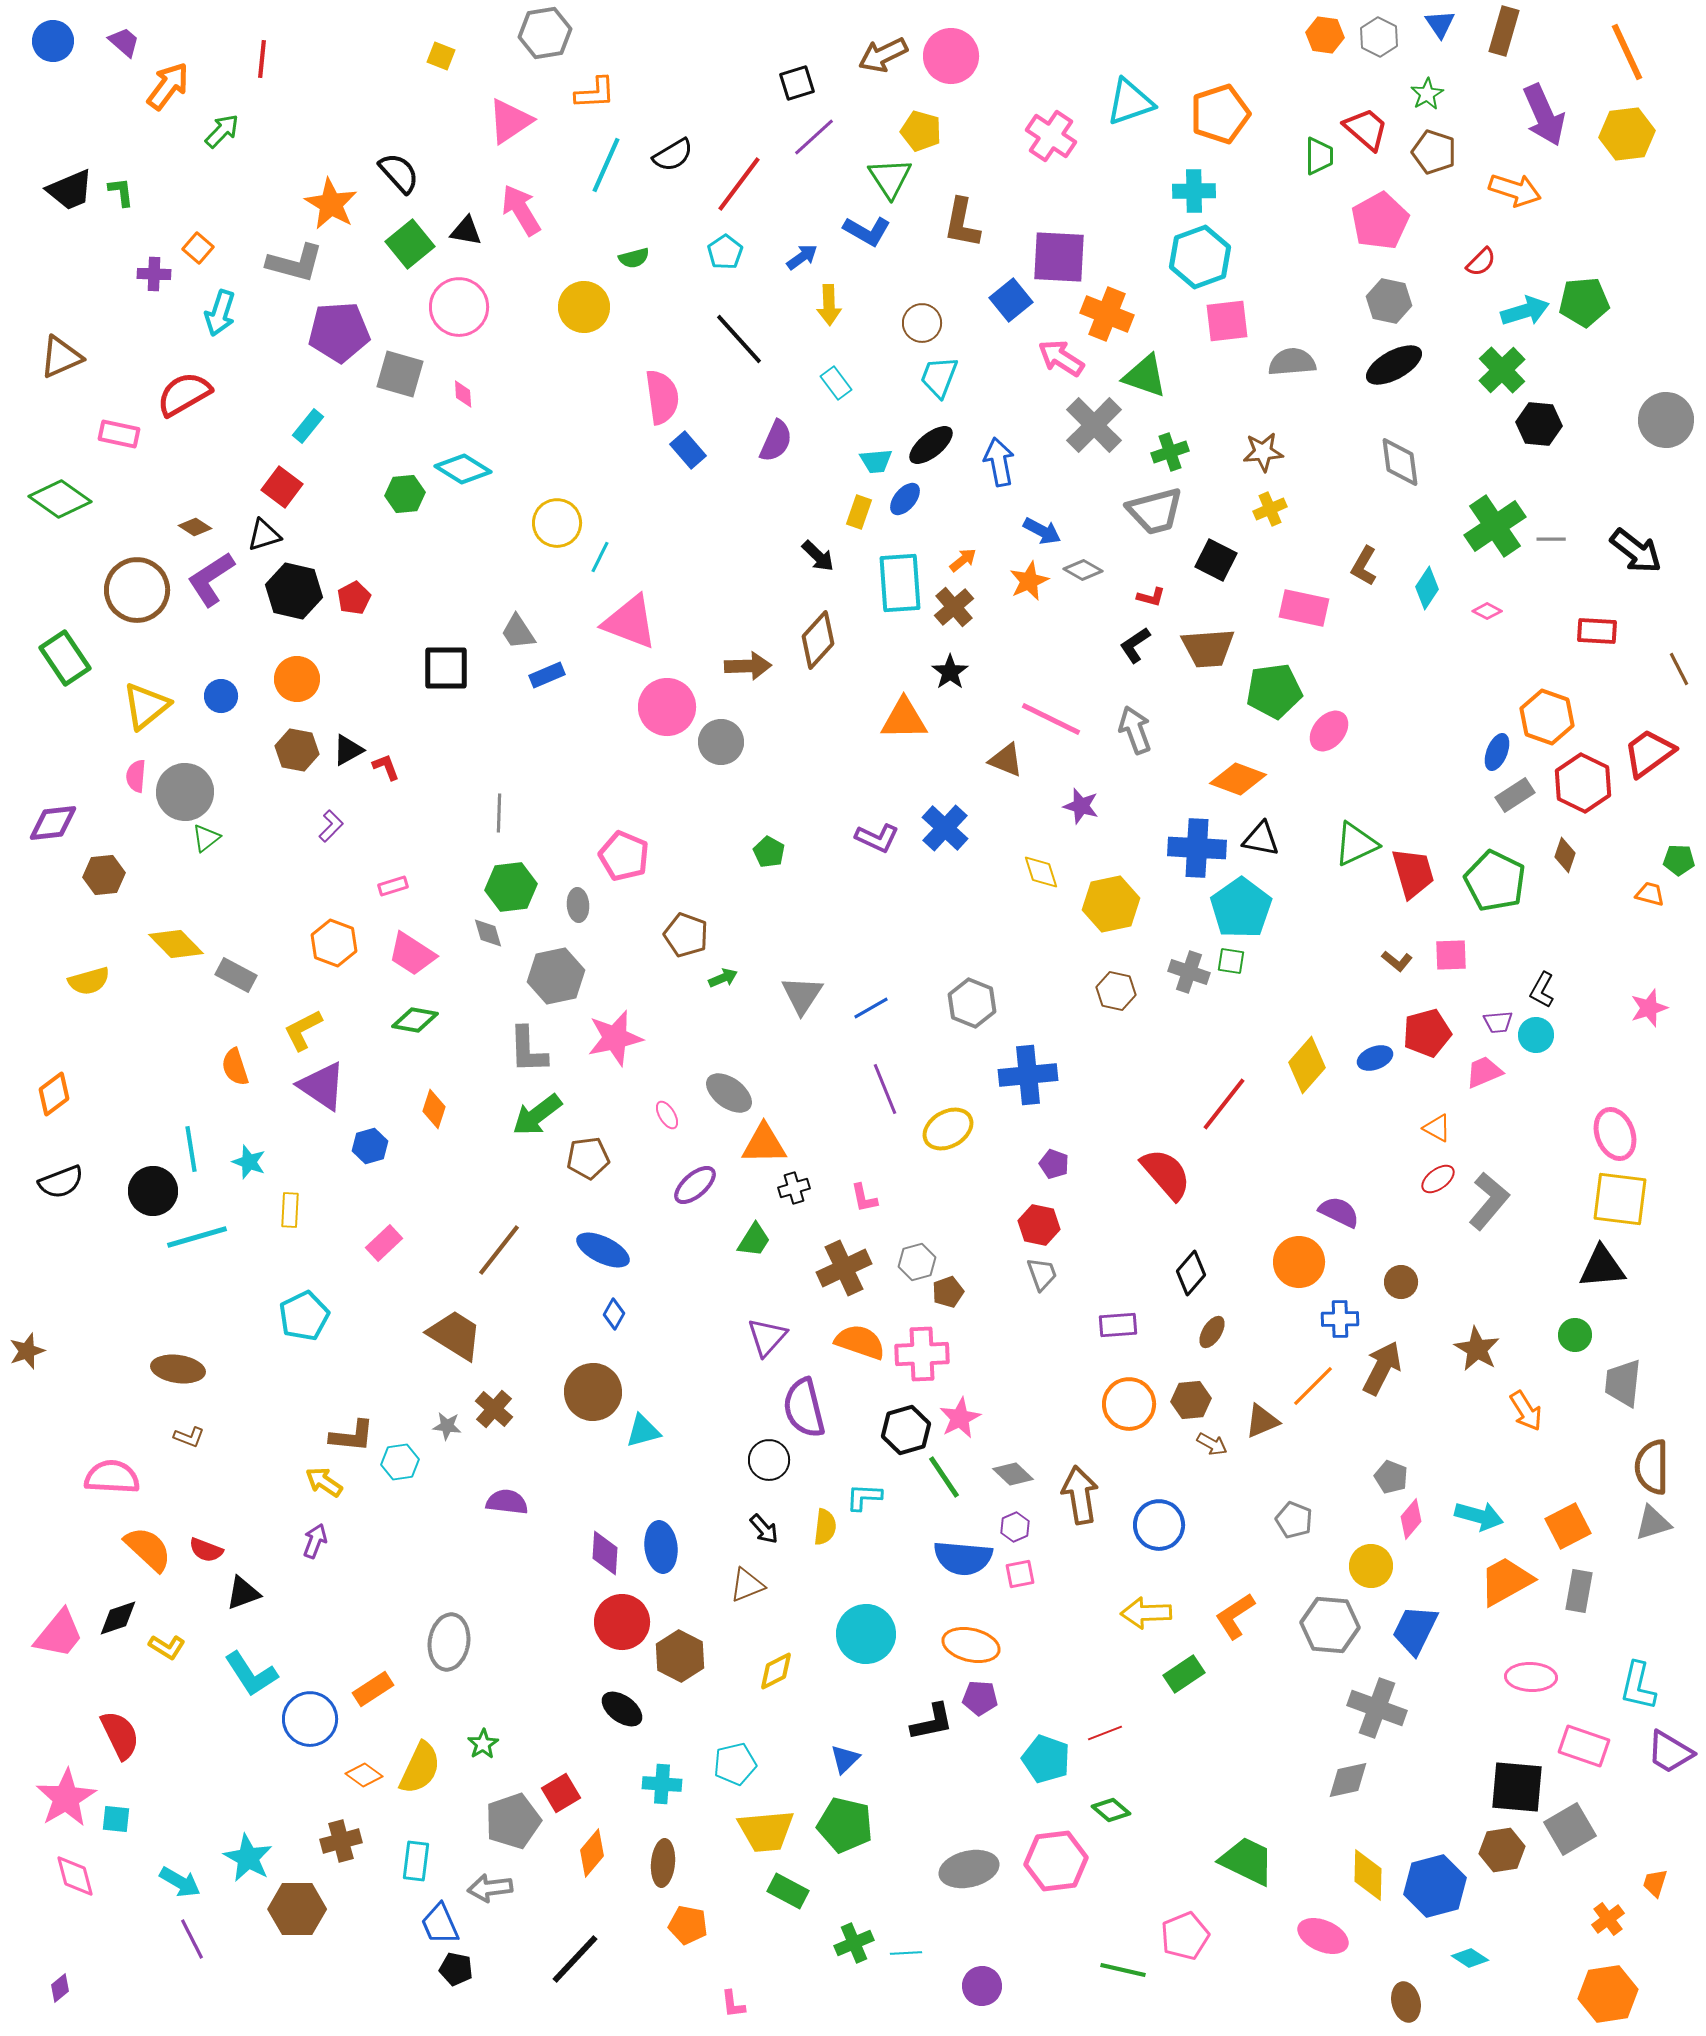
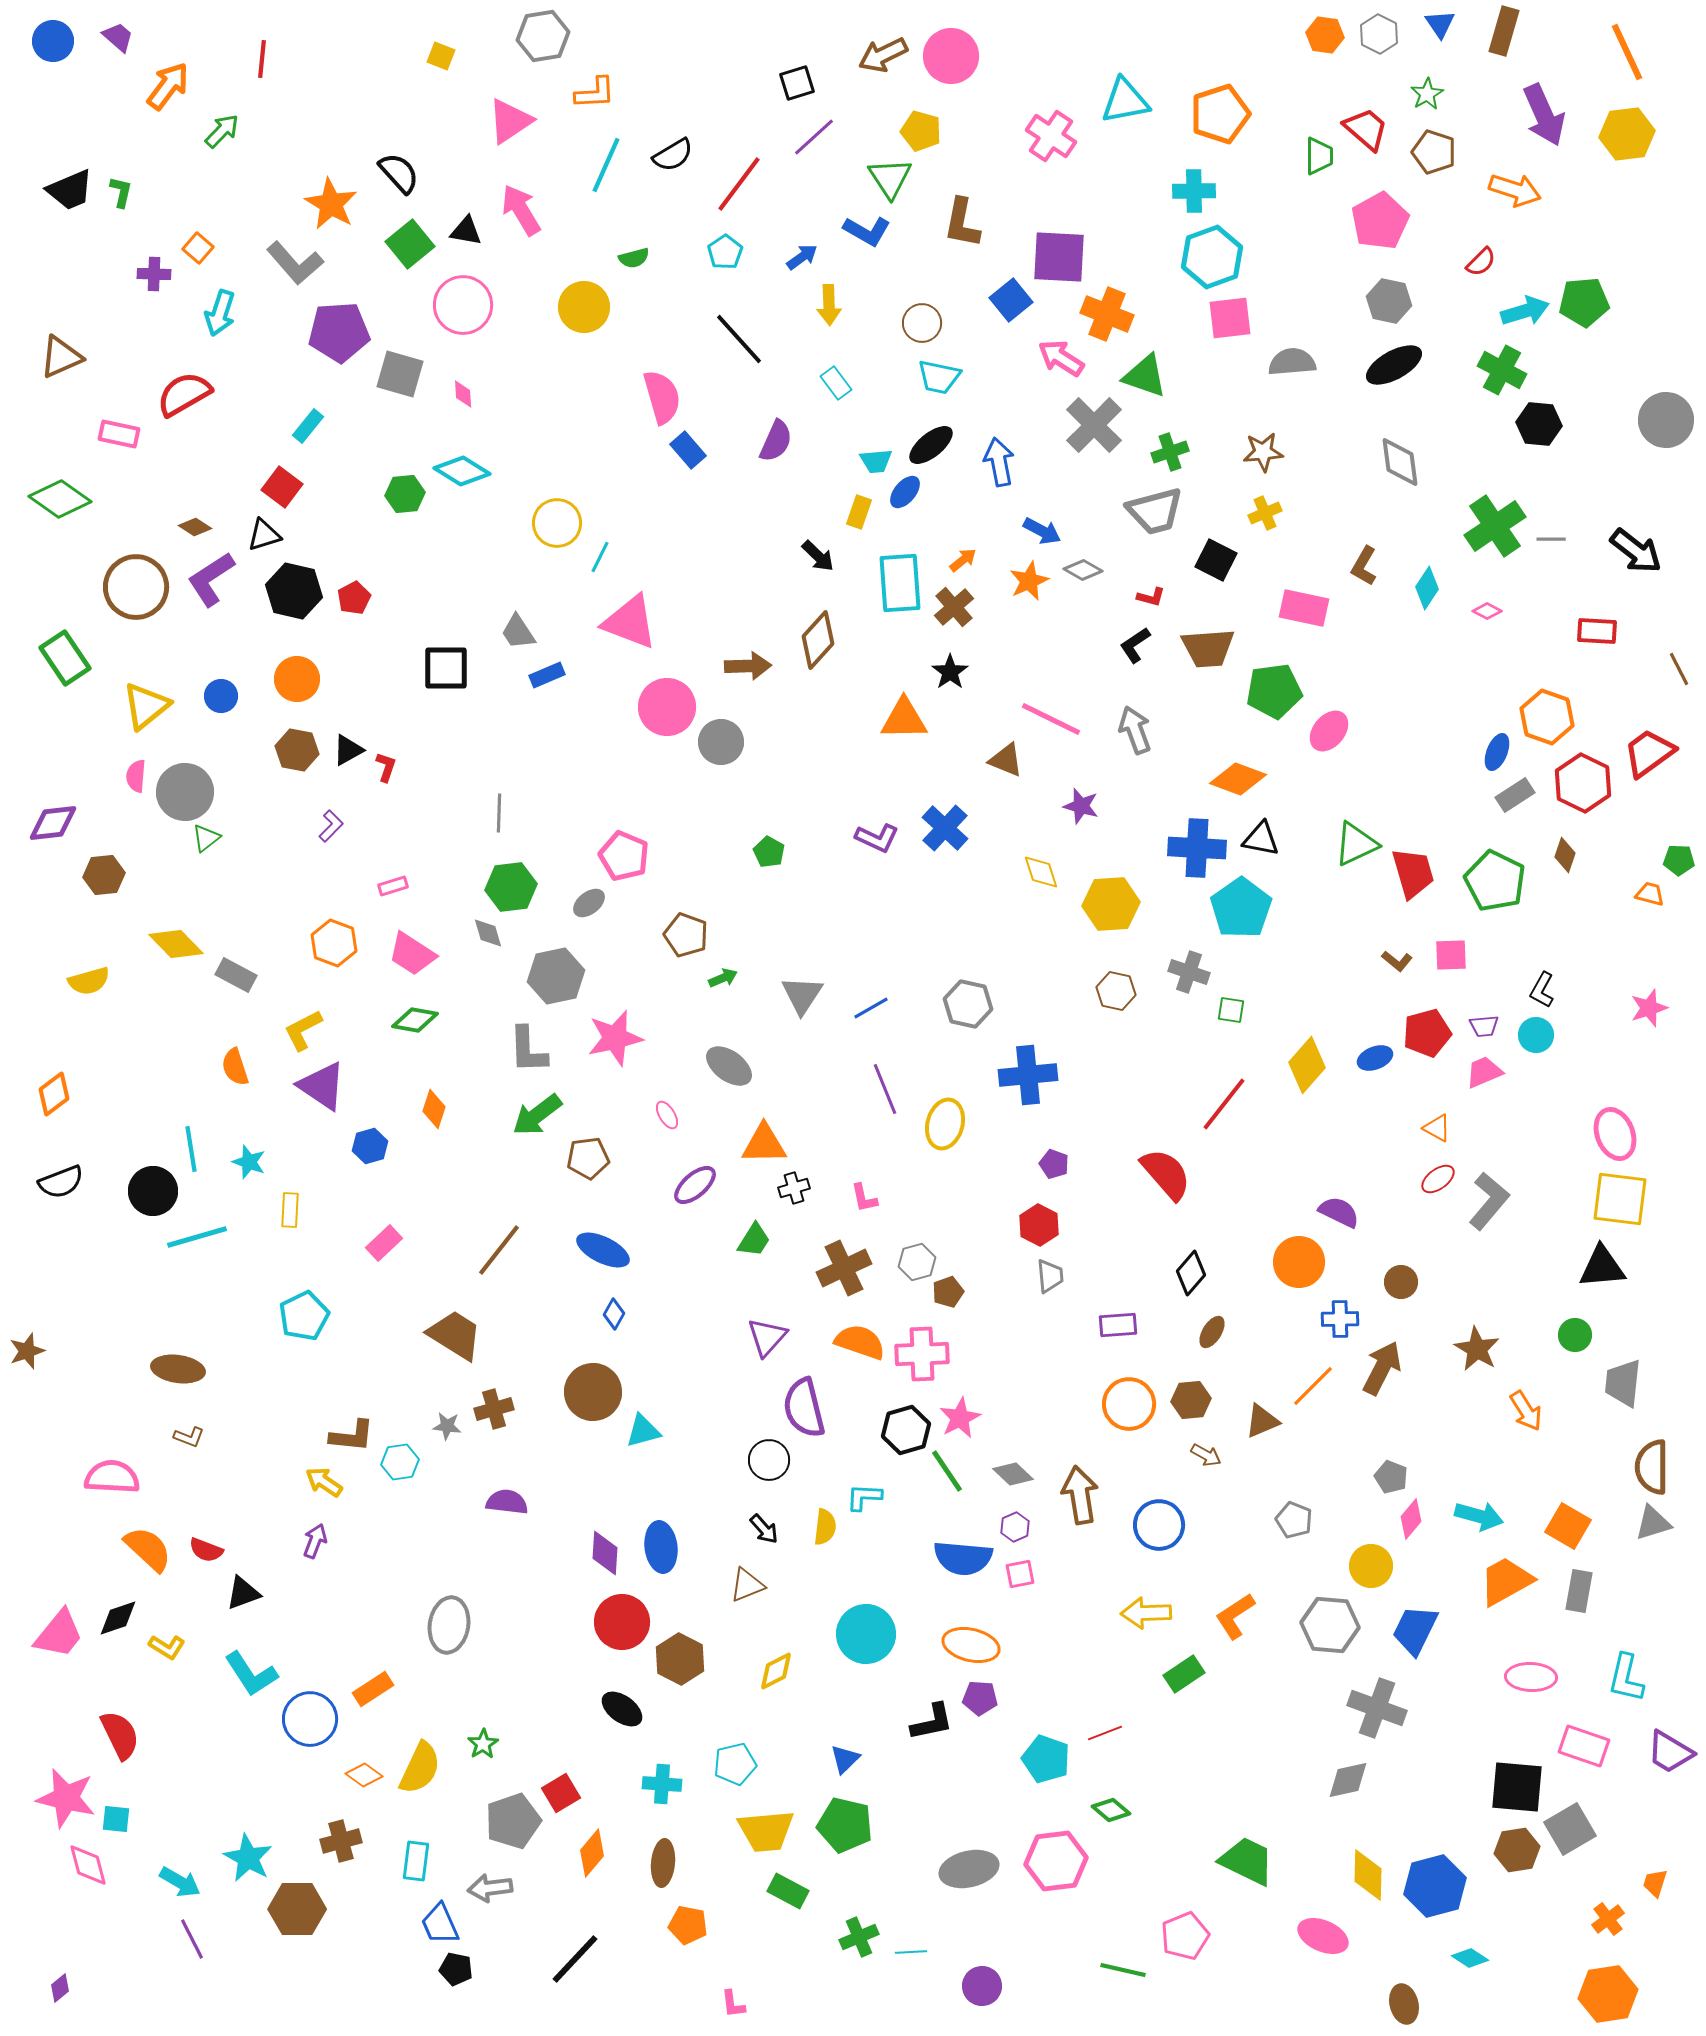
gray hexagon at (545, 33): moved 2 px left, 3 px down
gray hexagon at (1379, 37): moved 3 px up
purple trapezoid at (124, 42): moved 6 px left, 5 px up
cyan triangle at (1130, 102): moved 5 px left, 1 px up; rotated 8 degrees clockwise
green L-shape at (121, 192): rotated 20 degrees clockwise
cyan hexagon at (1200, 257): moved 12 px right
gray L-shape at (295, 263): rotated 34 degrees clockwise
pink circle at (459, 307): moved 4 px right, 2 px up
pink square at (1227, 321): moved 3 px right, 3 px up
green cross at (1502, 370): rotated 18 degrees counterclockwise
cyan trapezoid at (939, 377): rotated 99 degrees counterclockwise
pink semicircle at (662, 397): rotated 8 degrees counterclockwise
cyan diamond at (463, 469): moved 1 px left, 2 px down
blue ellipse at (905, 499): moved 7 px up
yellow cross at (1270, 509): moved 5 px left, 4 px down
brown circle at (137, 590): moved 1 px left, 3 px up
red L-shape at (386, 767): rotated 40 degrees clockwise
yellow hexagon at (1111, 904): rotated 8 degrees clockwise
gray ellipse at (578, 905): moved 11 px right, 2 px up; rotated 56 degrees clockwise
green square at (1231, 961): moved 49 px down
gray hexagon at (972, 1003): moved 4 px left, 1 px down; rotated 9 degrees counterclockwise
purple trapezoid at (1498, 1022): moved 14 px left, 4 px down
gray ellipse at (729, 1093): moved 27 px up
yellow ellipse at (948, 1129): moved 3 px left, 5 px up; rotated 45 degrees counterclockwise
red hexagon at (1039, 1225): rotated 15 degrees clockwise
gray trapezoid at (1042, 1274): moved 8 px right, 2 px down; rotated 15 degrees clockwise
brown cross at (494, 1409): rotated 33 degrees clockwise
brown arrow at (1212, 1444): moved 6 px left, 11 px down
green line at (944, 1477): moved 3 px right, 6 px up
orange square at (1568, 1526): rotated 33 degrees counterclockwise
gray ellipse at (449, 1642): moved 17 px up
brown hexagon at (680, 1656): moved 3 px down
cyan L-shape at (1638, 1686): moved 12 px left, 8 px up
pink star at (66, 1798): rotated 28 degrees counterclockwise
brown hexagon at (1502, 1850): moved 15 px right
pink diamond at (75, 1876): moved 13 px right, 11 px up
green cross at (854, 1943): moved 5 px right, 6 px up
cyan line at (906, 1953): moved 5 px right, 1 px up
brown ellipse at (1406, 2002): moved 2 px left, 2 px down
